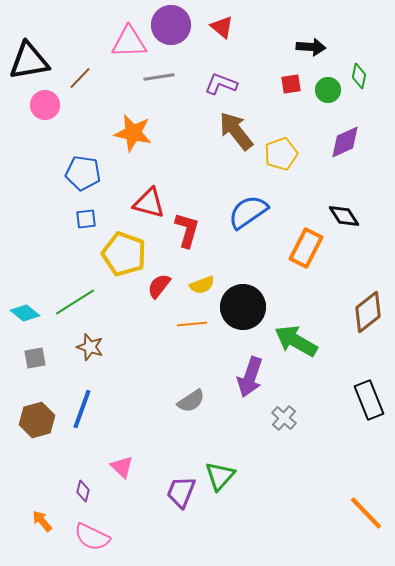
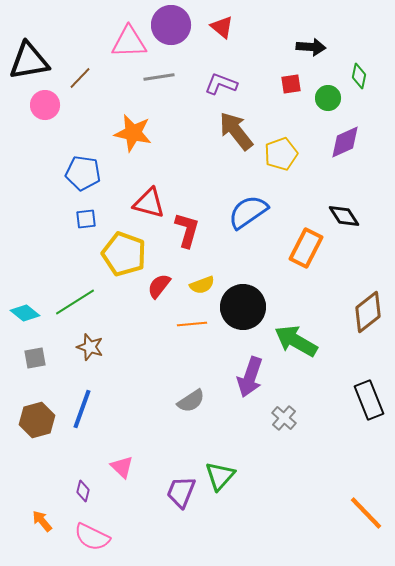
green circle at (328, 90): moved 8 px down
